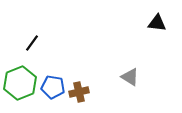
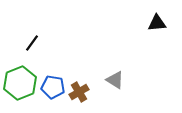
black triangle: rotated 12 degrees counterclockwise
gray triangle: moved 15 px left, 3 px down
brown cross: rotated 18 degrees counterclockwise
